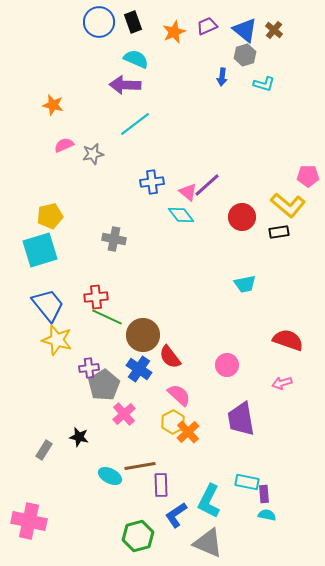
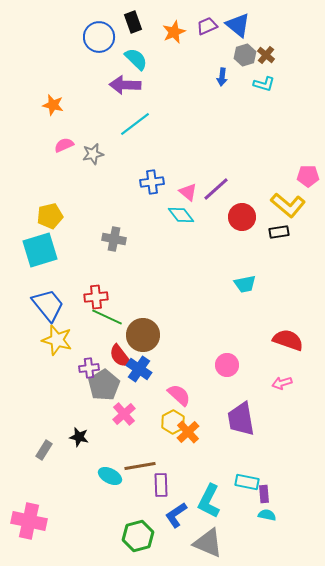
blue circle at (99, 22): moved 15 px down
blue triangle at (245, 30): moved 7 px left, 5 px up
brown cross at (274, 30): moved 8 px left, 25 px down
cyan semicircle at (136, 59): rotated 20 degrees clockwise
purple line at (207, 185): moved 9 px right, 4 px down
red semicircle at (170, 357): moved 50 px left, 1 px up
